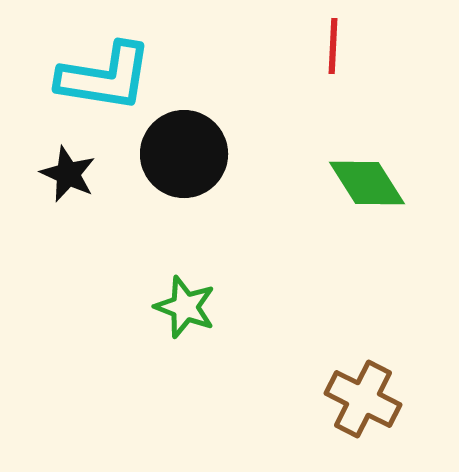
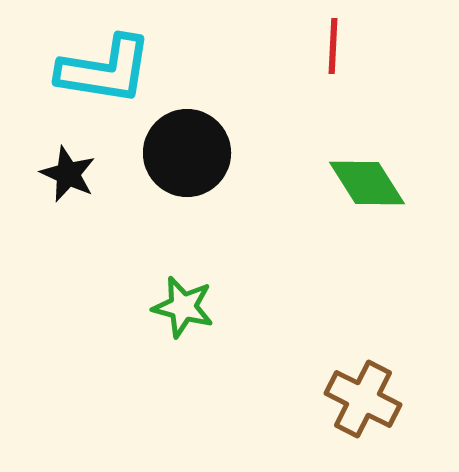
cyan L-shape: moved 7 px up
black circle: moved 3 px right, 1 px up
green star: moved 2 px left; rotated 6 degrees counterclockwise
